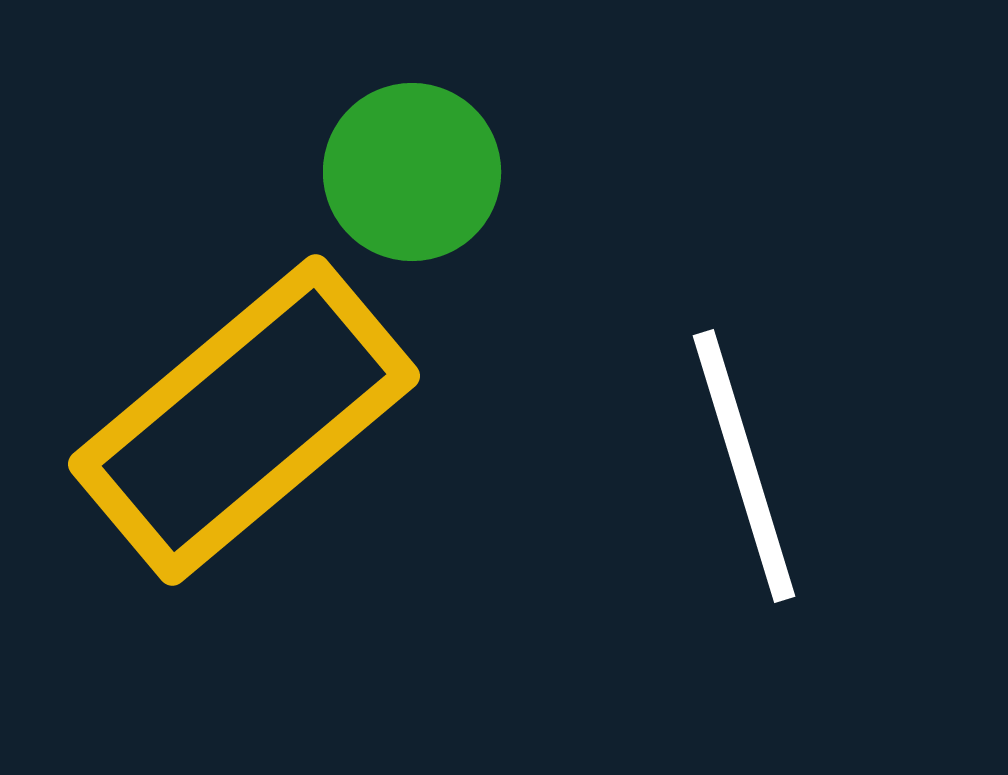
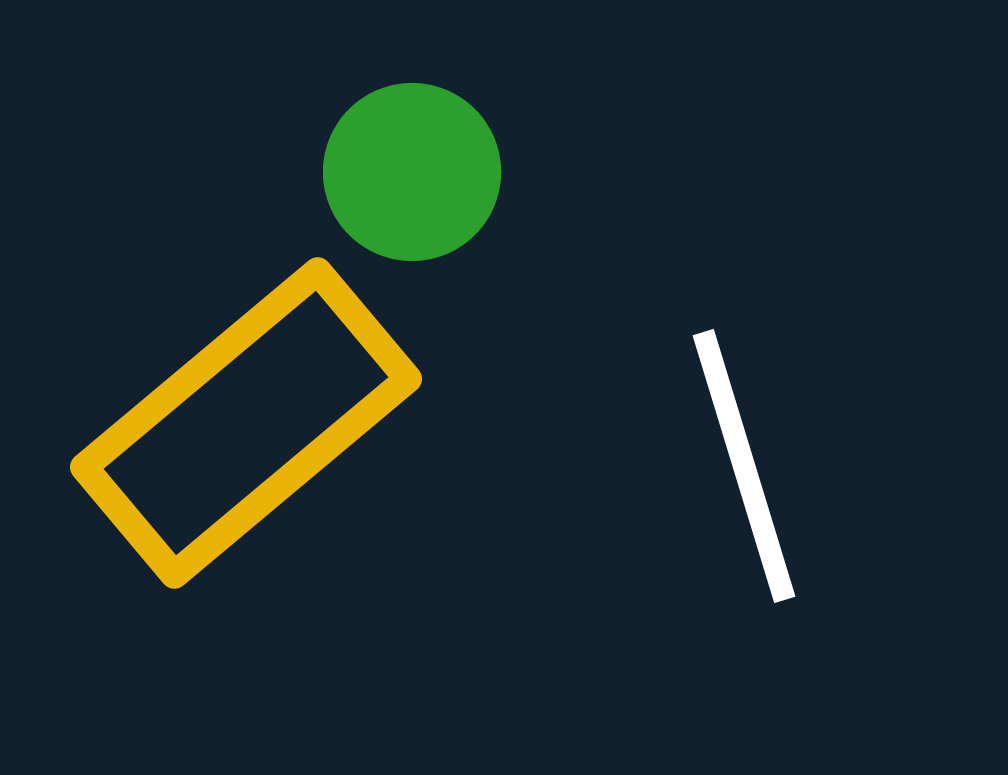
yellow rectangle: moved 2 px right, 3 px down
